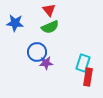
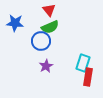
blue circle: moved 4 px right, 11 px up
purple star: moved 3 px down; rotated 24 degrees counterclockwise
